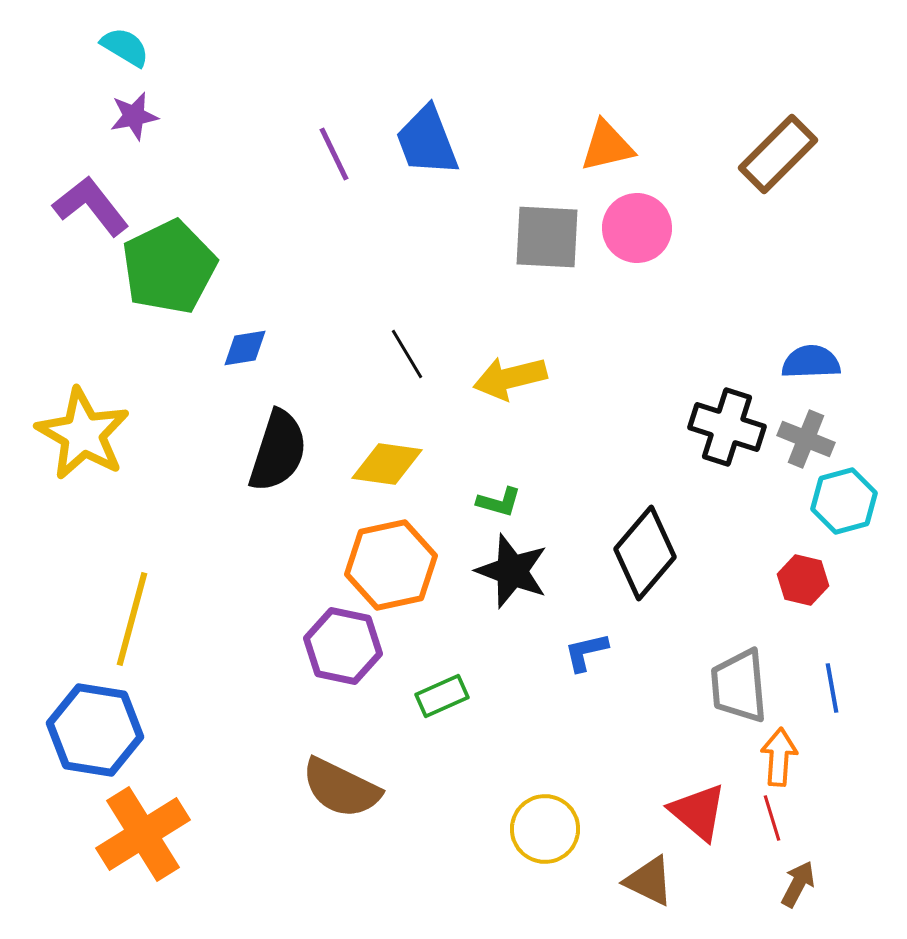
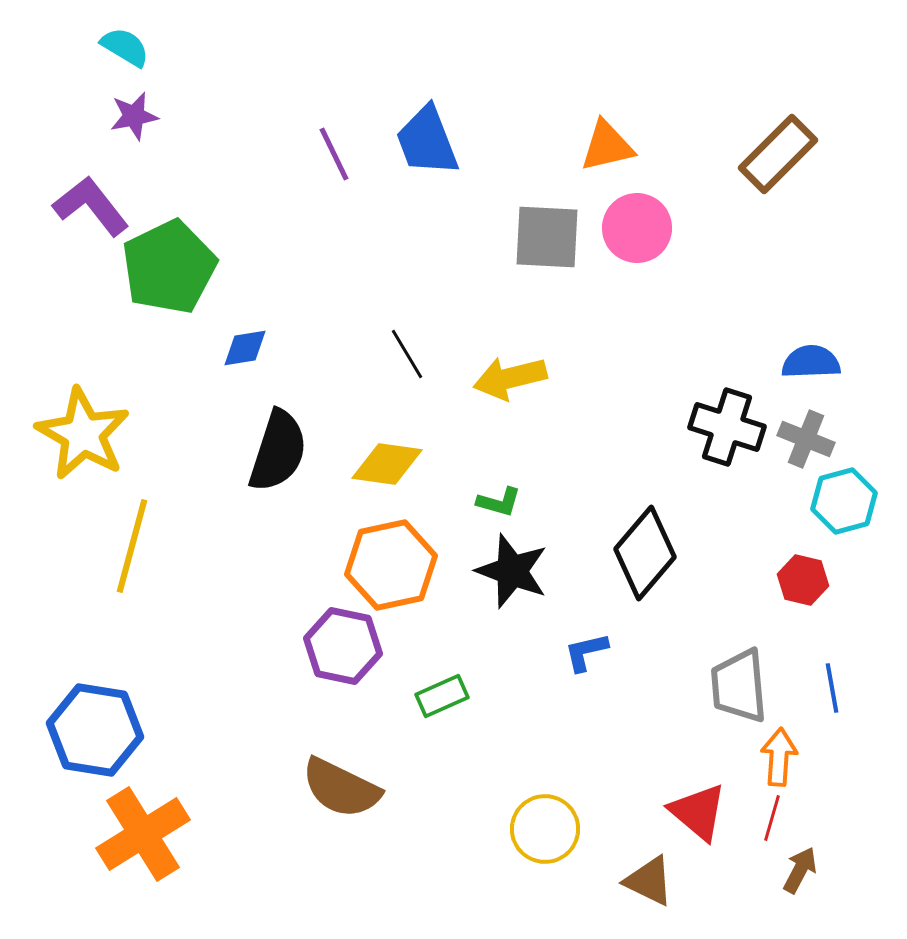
yellow line: moved 73 px up
red line: rotated 33 degrees clockwise
brown arrow: moved 2 px right, 14 px up
